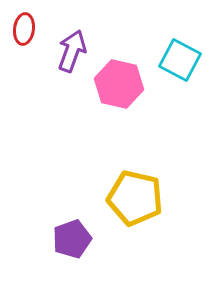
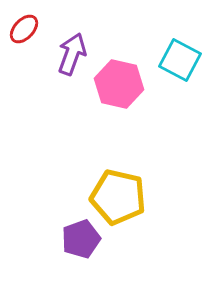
red ellipse: rotated 36 degrees clockwise
purple arrow: moved 3 px down
yellow pentagon: moved 17 px left, 1 px up
purple pentagon: moved 9 px right
